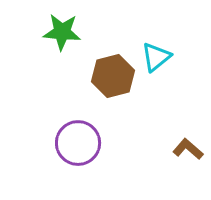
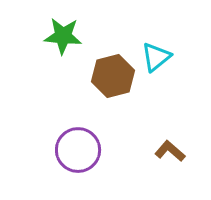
green star: moved 1 px right, 4 px down
purple circle: moved 7 px down
brown L-shape: moved 18 px left, 2 px down
